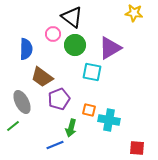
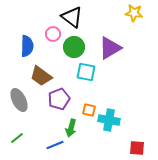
green circle: moved 1 px left, 2 px down
blue semicircle: moved 1 px right, 3 px up
cyan square: moved 6 px left
brown trapezoid: moved 1 px left, 1 px up
gray ellipse: moved 3 px left, 2 px up
green line: moved 4 px right, 12 px down
